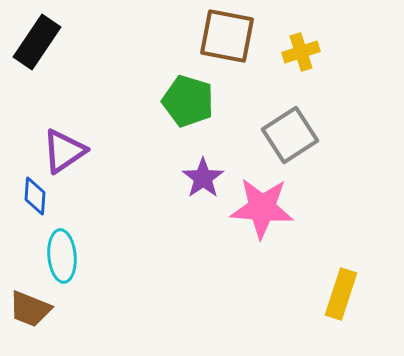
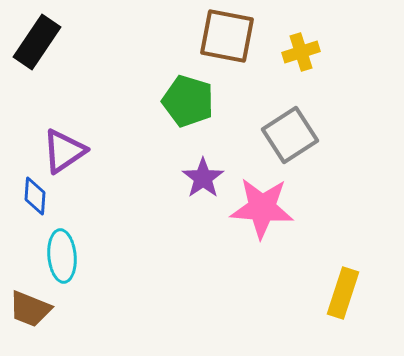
yellow rectangle: moved 2 px right, 1 px up
